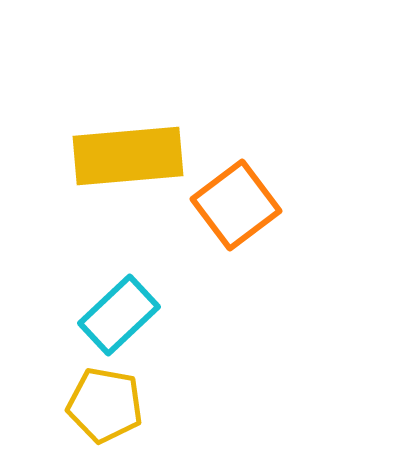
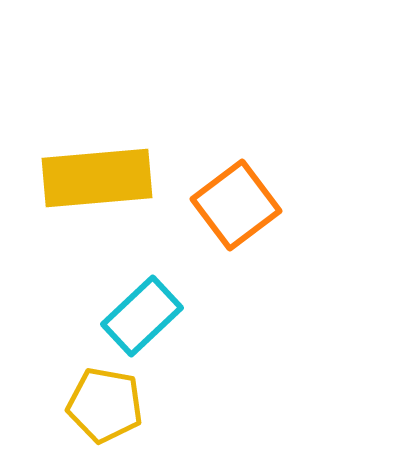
yellow rectangle: moved 31 px left, 22 px down
cyan rectangle: moved 23 px right, 1 px down
